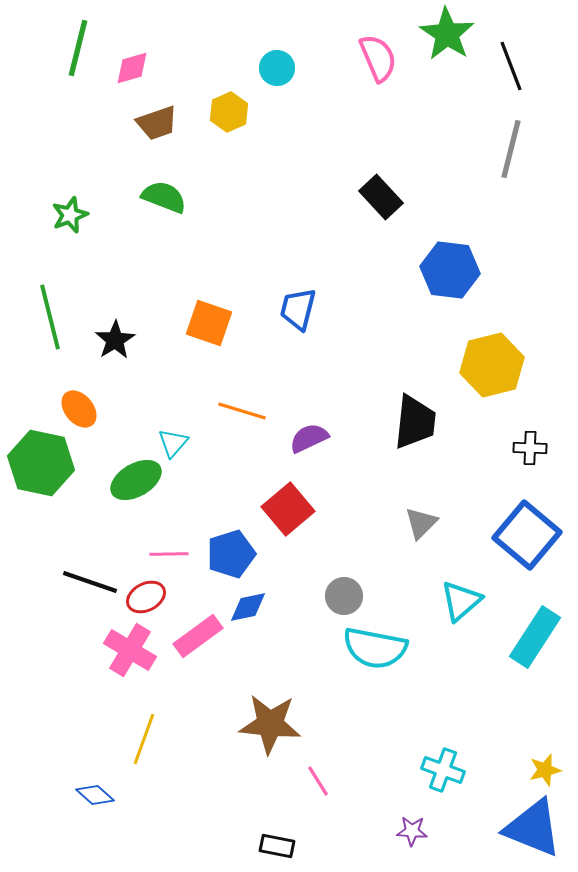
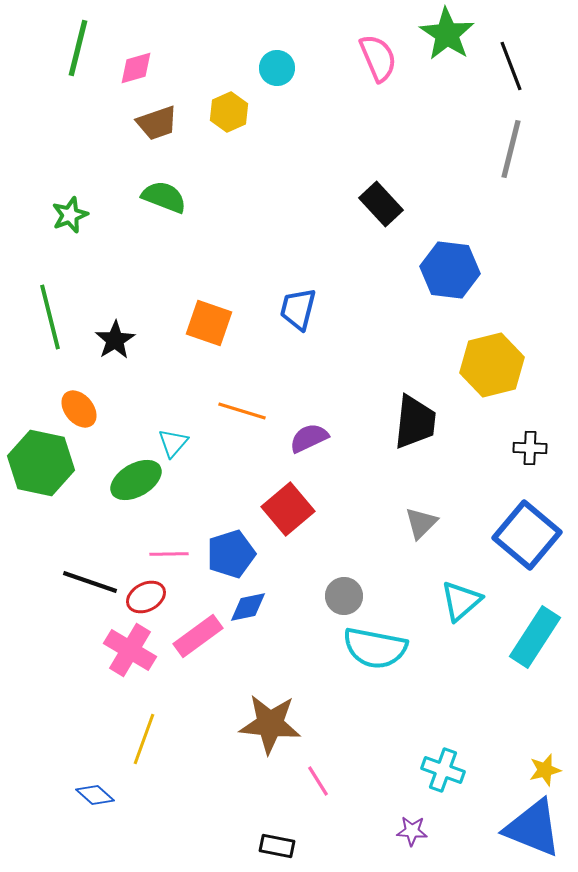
pink diamond at (132, 68): moved 4 px right
black rectangle at (381, 197): moved 7 px down
